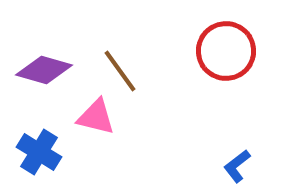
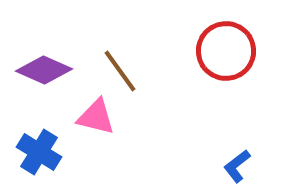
purple diamond: rotated 8 degrees clockwise
